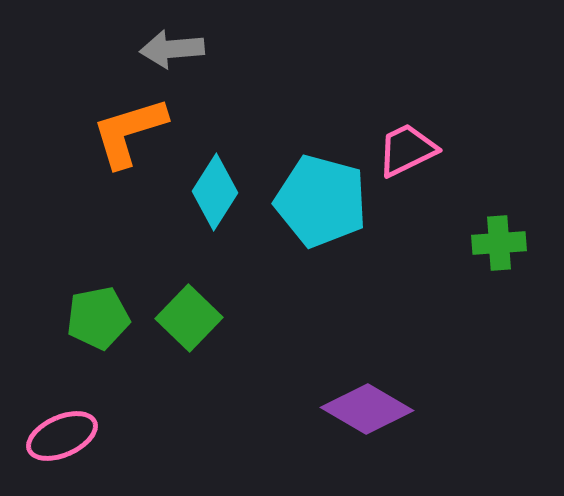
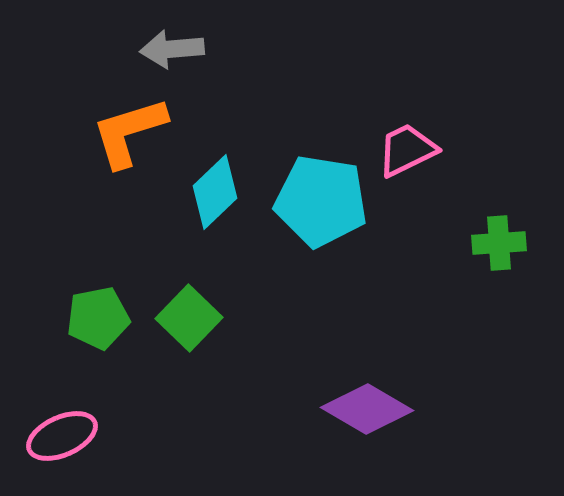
cyan diamond: rotated 14 degrees clockwise
cyan pentagon: rotated 6 degrees counterclockwise
